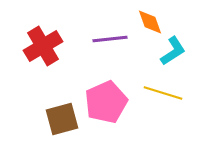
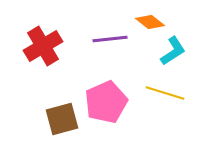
orange diamond: rotated 32 degrees counterclockwise
yellow line: moved 2 px right
